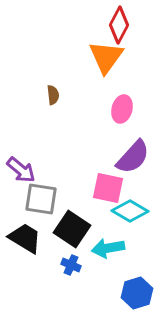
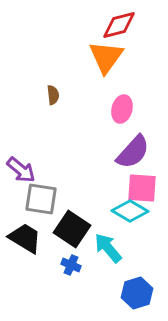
red diamond: rotated 48 degrees clockwise
purple semicircle: moved 5 px up
pink square: moved 34 px right; rotated 8 degrees counterclockwise
cyan arrow: rotated 60 degrees clockwise
